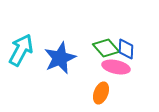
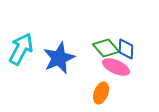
cyan arrow: moved 1 px up
blue star: moved 1 px left
pink ellipse: rotated 12 degrees clockwise
